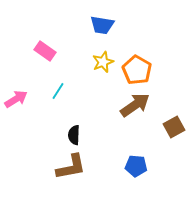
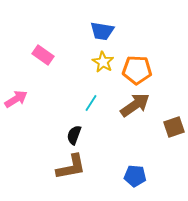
blue trapezoid: moved 6 px down
pink rectangle: moved 2 px left, 4 px down
yellow star: rotated 20 degrees counterclockwise
orange pentagon: rotated 28 degrees counterclockwise
cyan line: moved 33 px right, 12 px down
brown square: rotated 10 degrees clockwise
black semicircle: rotated 18 degrees clockwise
blue pentagon: moved 1 px left, 10 px down
